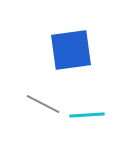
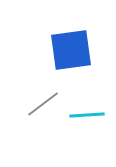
gray line: rotated 64 degrees counterclockwise
